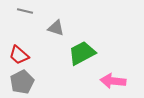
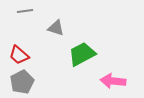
gray line: rotated 21 degrees counterclockwise
green trapezoid: moved 1 px down
